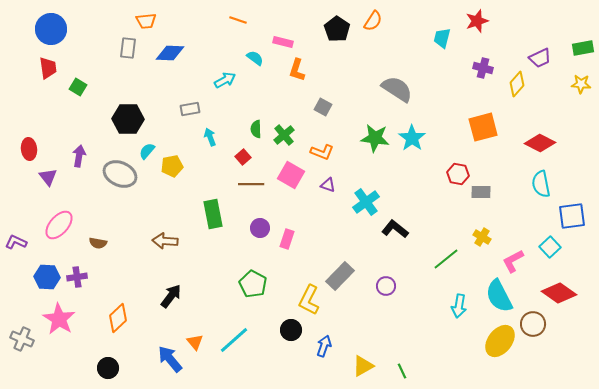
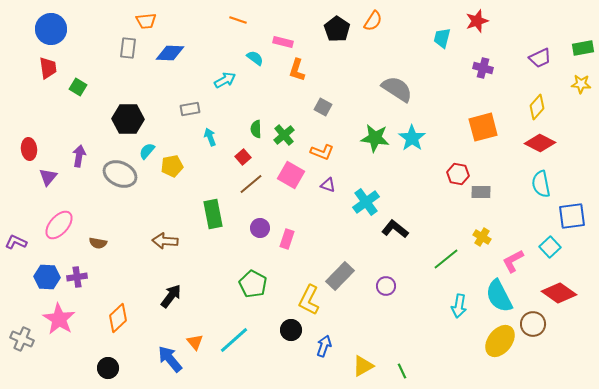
yellow diamond at (517, 84): moved 20 px right, 23 px down
purple triangle at (48, 177): rotated 18 degrees clockwise
brown line at (251, 184): rotated 40 degrees counterclockwise
